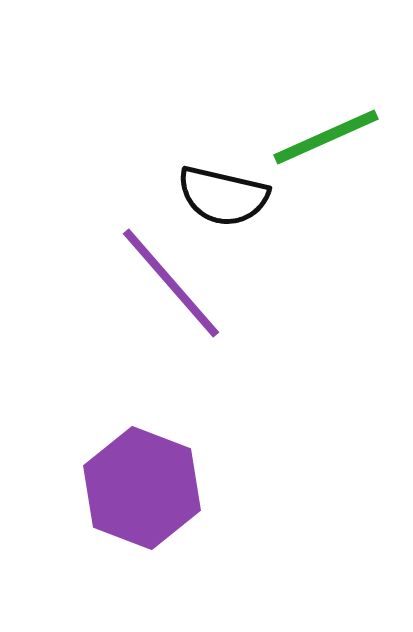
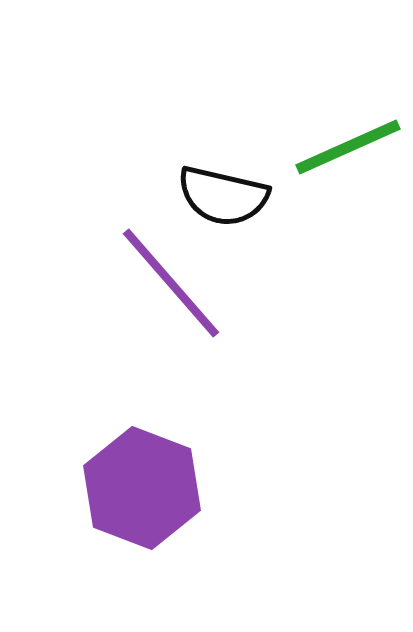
green line: moved 22 px right, 10 px down
